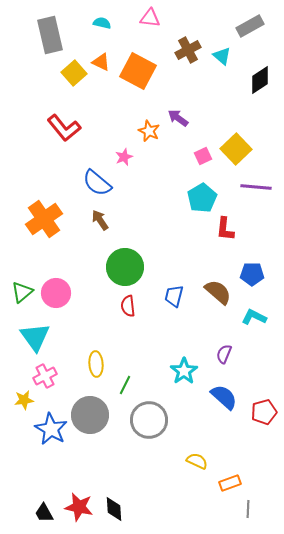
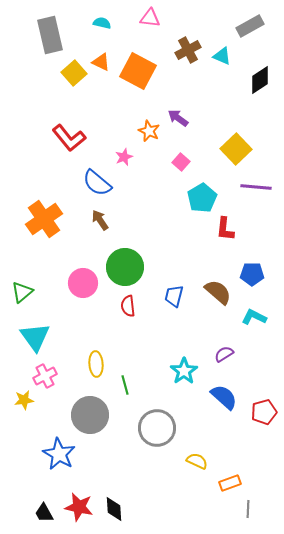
cyan triangle at (222, 56): rotated 18 degrees counterclockwise
red L-shape at (64, 128): moved 5 px right, 10 px down
pink square at (203, 156): moved 22 px left, 6 px down; rotated 24 degrees counterclockwise
pink circle at (56, 293): moved 27 px right, 10 px up
purple semicircle at (224, 354): rotated 36 degrees clockwise
green line at (125, 385): rotated 42 degrees counterclockwise
gray circle at (149, 420): moved 8 px right, 8 px down
blue star at (51, 429): moved 8 px right, 25 px down
